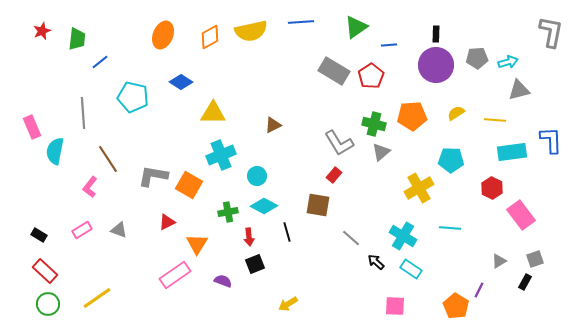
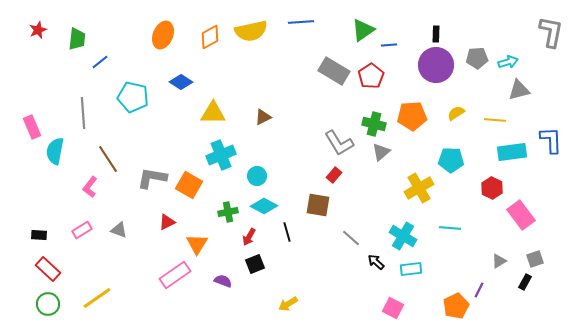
green triangle at (356, 27): moved 7 px right, 3 px down
red star at (42, 31): moved 4 px left, 1 px up
brown triangle at (273, 125): moved 10 px left, 8 px up
gray L-shape at (153, 176): moved 1 px left, 2 px down
black rectangle at (39, 235): rotated 28 degrees counterclockwise
red arrow at (249, 237): rotated 36 degrees clockwise
cyan rectangle at (411, 269): rotated 40 degrees counterclockwise
red rectangle at (45, 271): moved 3 px right, 2 px up
pink square at (395, 306): moved 2 px left, 2 px down; rotated 25 degrees clockwise
orange pentagon at (456, 306): rotated 15 degrees clockwise
